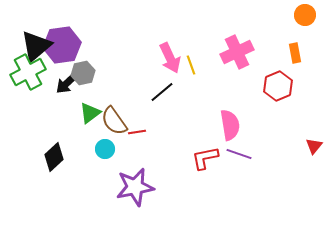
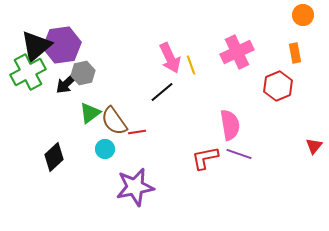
orange circle: moved 2 px left
